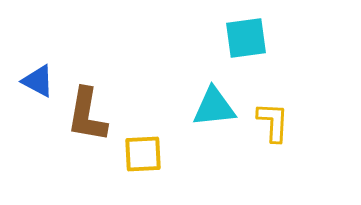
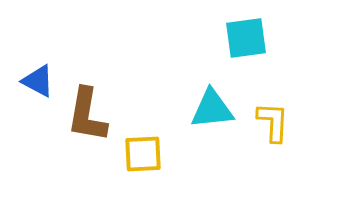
cyan triangle: moved 2 px left, 2 px down
